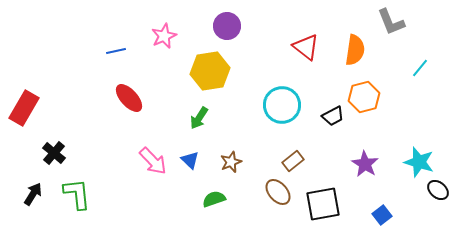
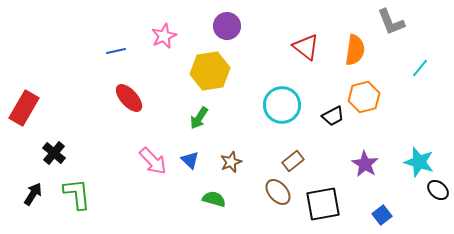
green semicircle: rotated 35 degrees clockwise
